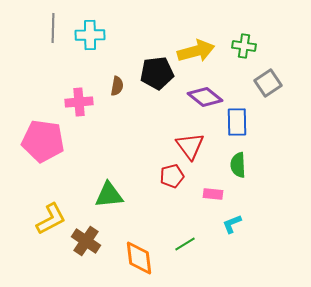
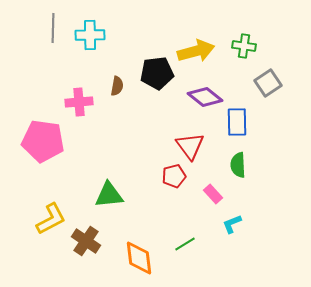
red pentagon: moved 2 px right
pink rectangle: rotated 42 degrees clockwise
